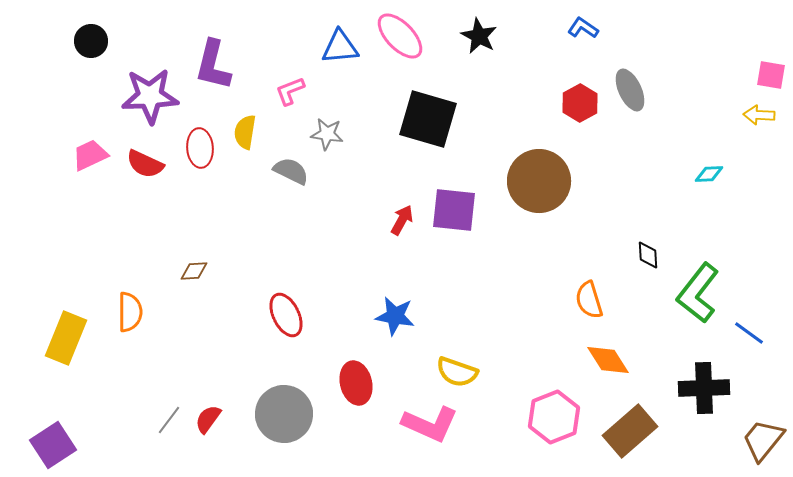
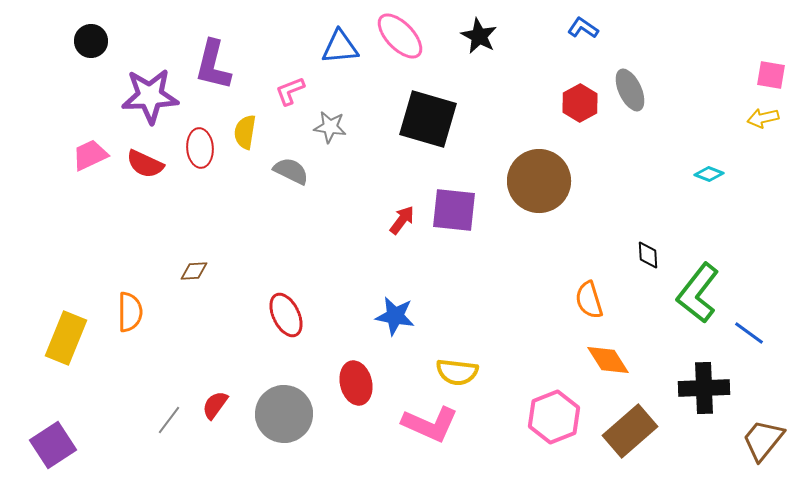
yellow arrow at (759, 115): moved 4 px right, 3 px down; rotated 16 degrees counterclockwise
gray star at (327, 134): moved 3 px right, 7 px up
cyan diamond at (709, 174): rotated 24 degrees clockwise
red arrow at (402, 220): rotated 8 degrees clockwise
yellow semicircle at (457, 372): rotated 12 degrees counterclockwise
red semicircle at (208, 419): moved 7 px right, 14 px up
